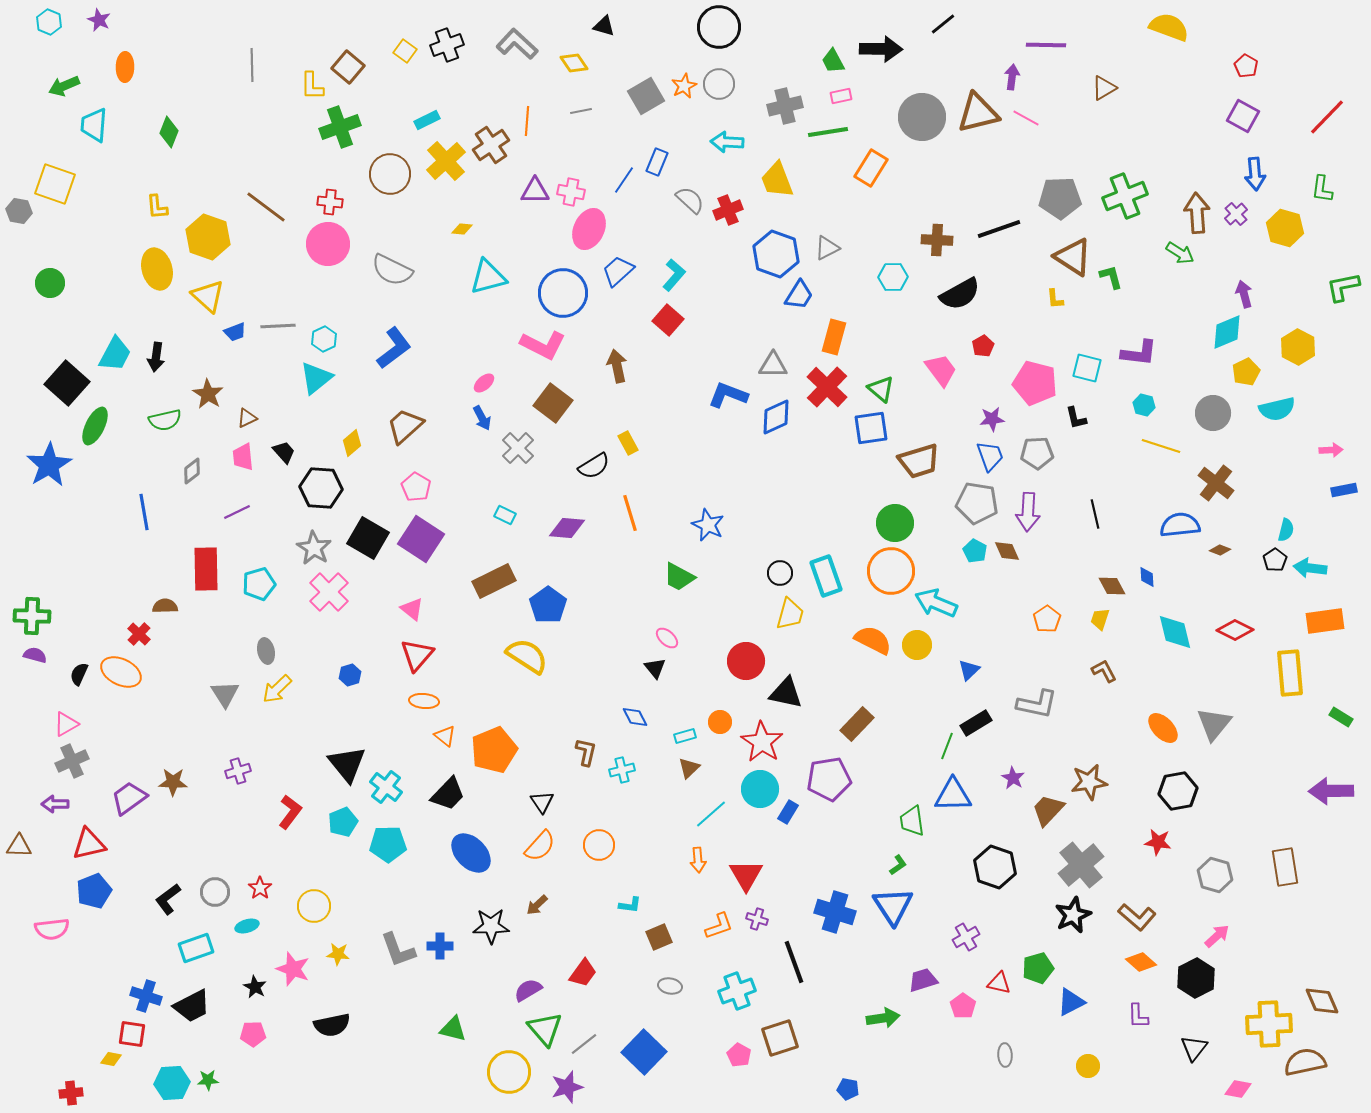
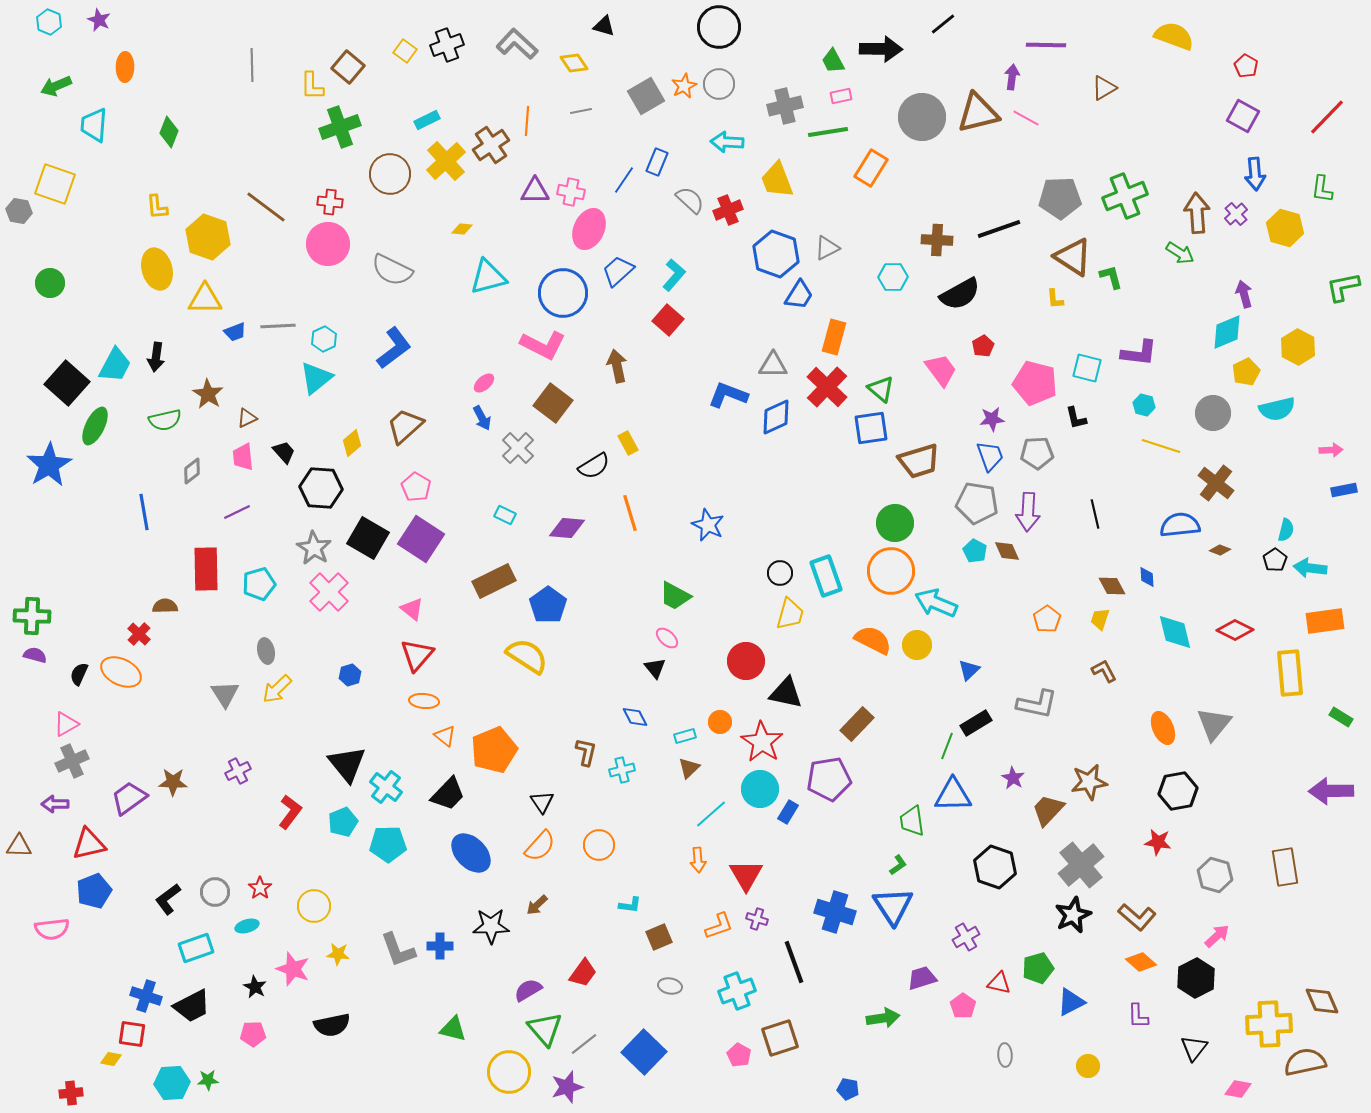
yellow semicircle at (1169, 27): moved 5 px right, 9 px down
green arrow at (64, 86): moved 8 px left
yellow triangle at (208, 296): moved 3 px left, 3 px down; rotated 42 degrees counterclockwise
cyan trapezoid at (115, 354): moved 11 px down
green trapezoid at (679, 577): moved 4 px left, 19 px down
orange ellipse at (1163, 728): rotated 20 degrees clockwise
purple cross at (238, 771): rotated 10 degrees counterclockwise
purple trapezoid at (923, 980): moved 1 px left, 2 px up
